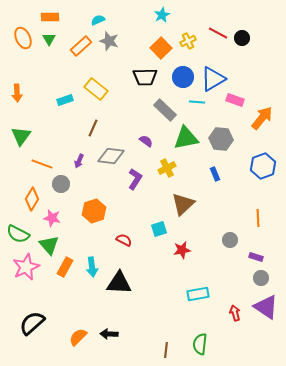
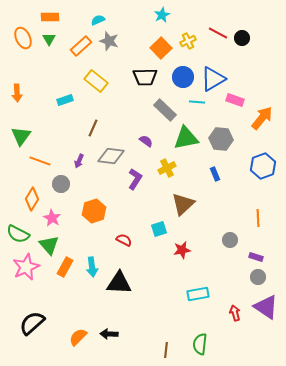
yellow rectangle at (96, 89): moved 8 px up
orange line at (42, 164): moved 2 px left, 3 px up
pink star at (52, 218): rotated 18 degrees clockwise
gray circle at (261, 278): moved 3 px left, 1 px up
